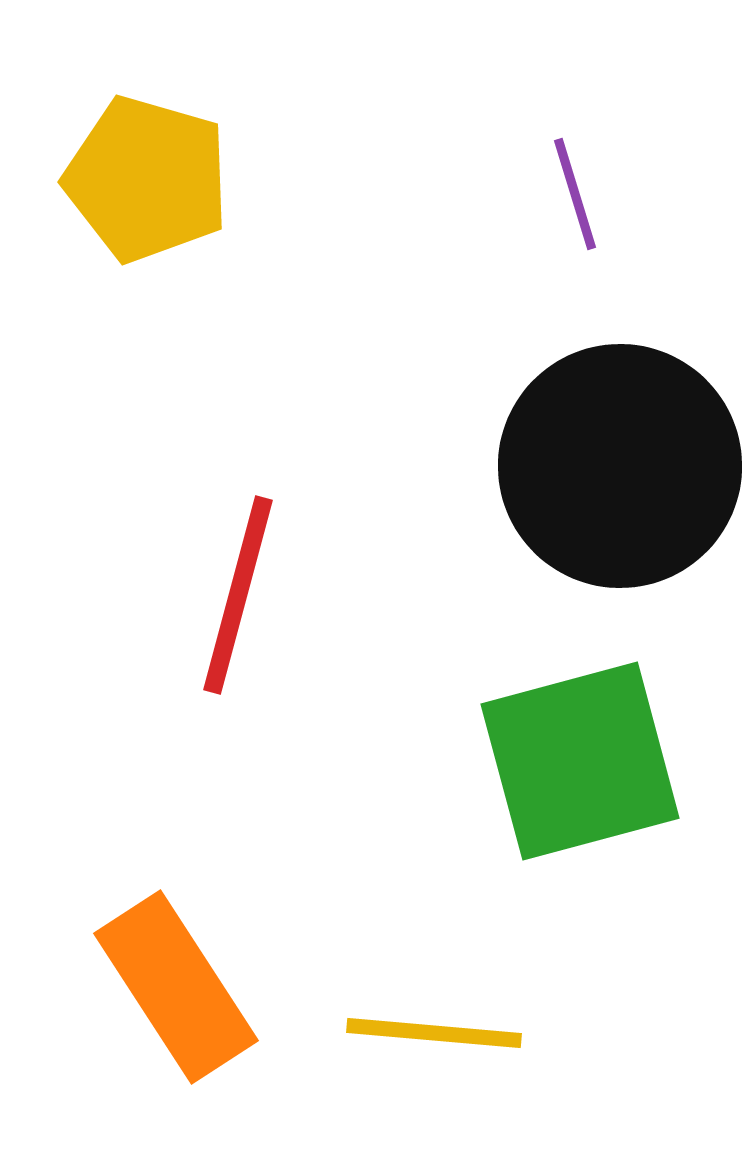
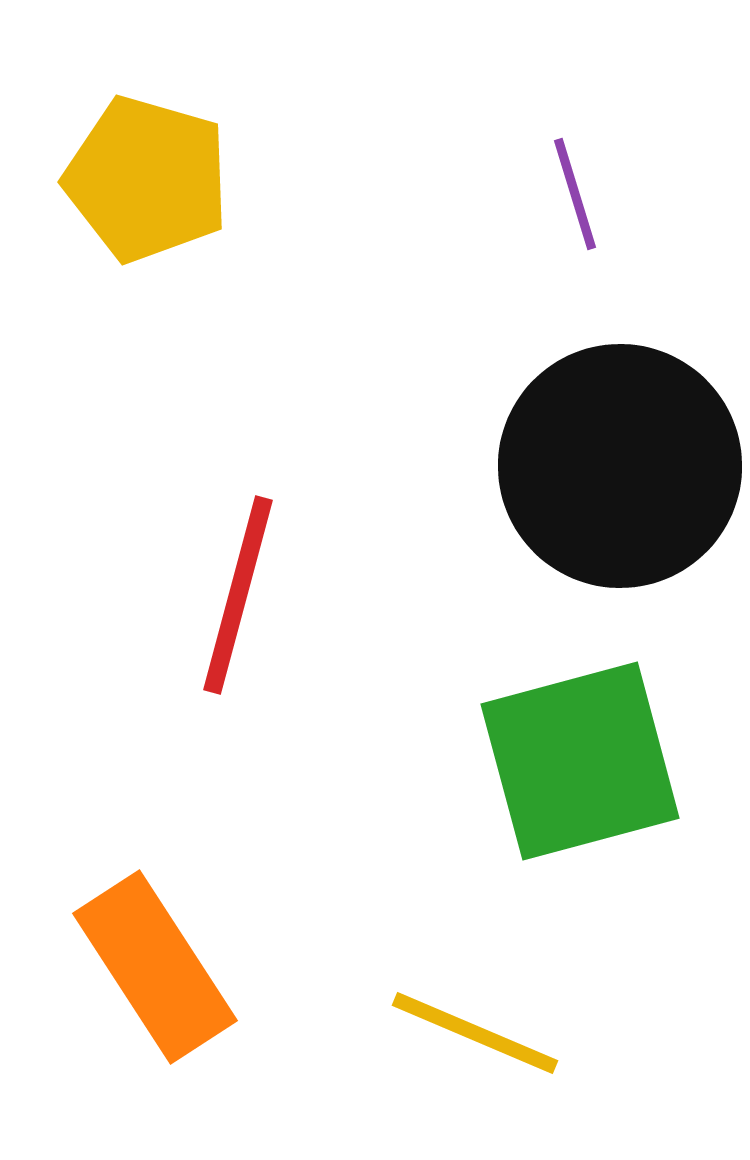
orange rectangle: moved 21 px left, 20 px up
yellow line: moved 41 px right; rotated 18 degrees clockwise
